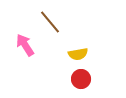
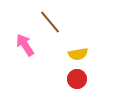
red circle: moved 4 px left
